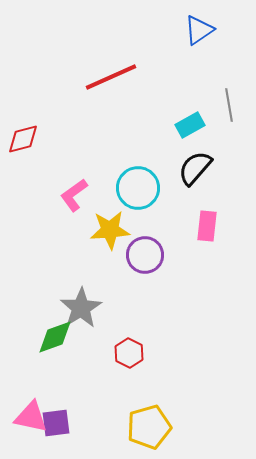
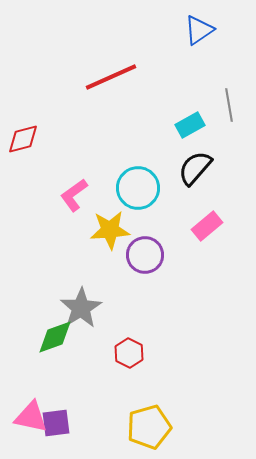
pink rectangle: rotated 44 degrees clockwise
